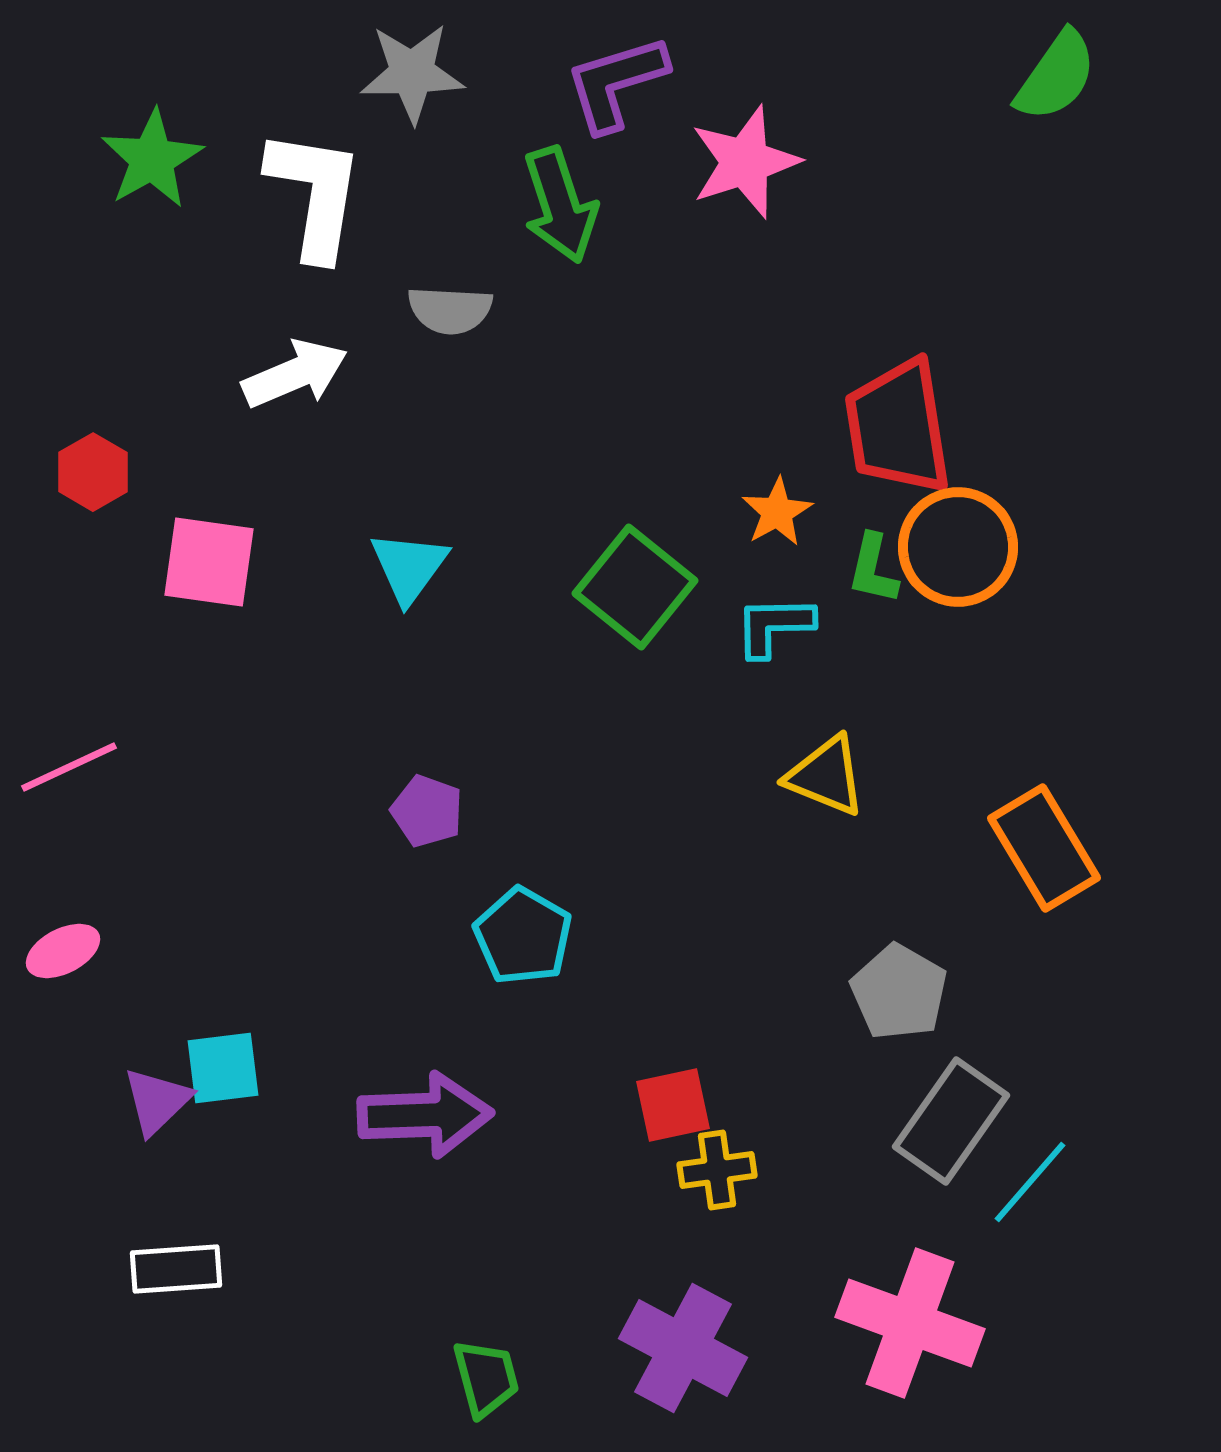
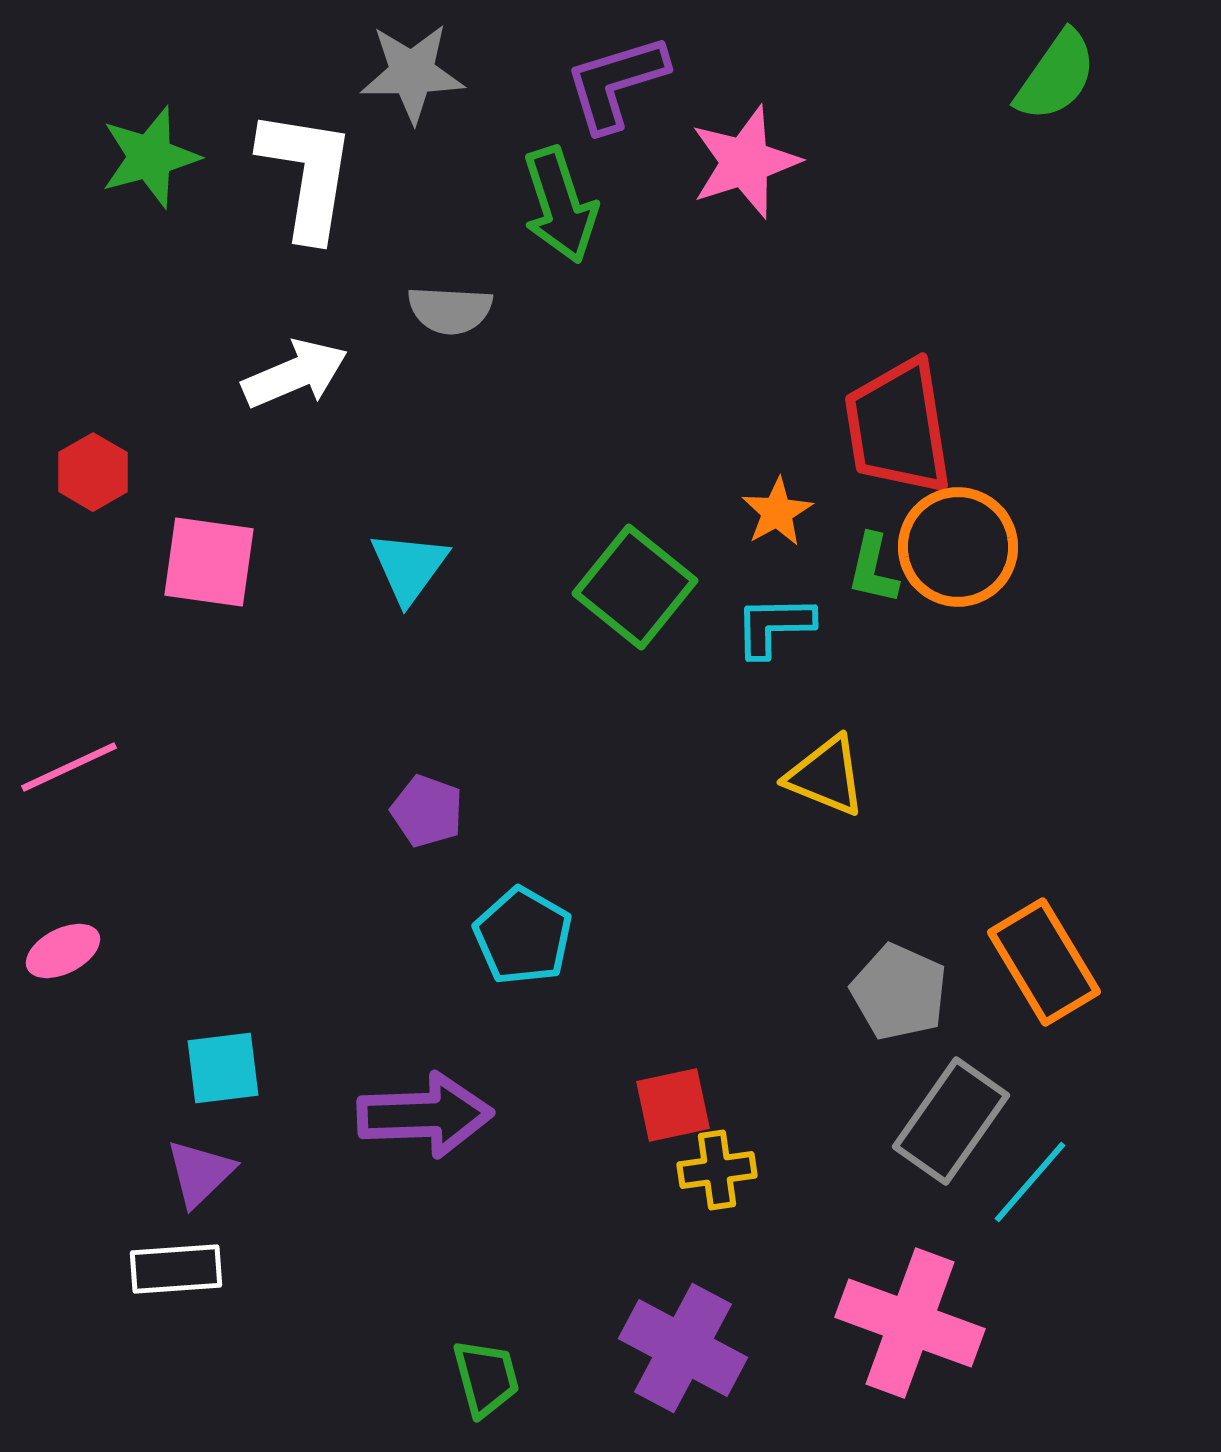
green star: moved 2 px left, 2 px up; rotated 14 degrees clockwise
white L-shape: moved 8 px left, 20 px up
orange rectangle: moved 114 px down
gray pentagon: rotated 6 degrees counterclockwise
purple triangle: moved 43 px right, 72 px down
